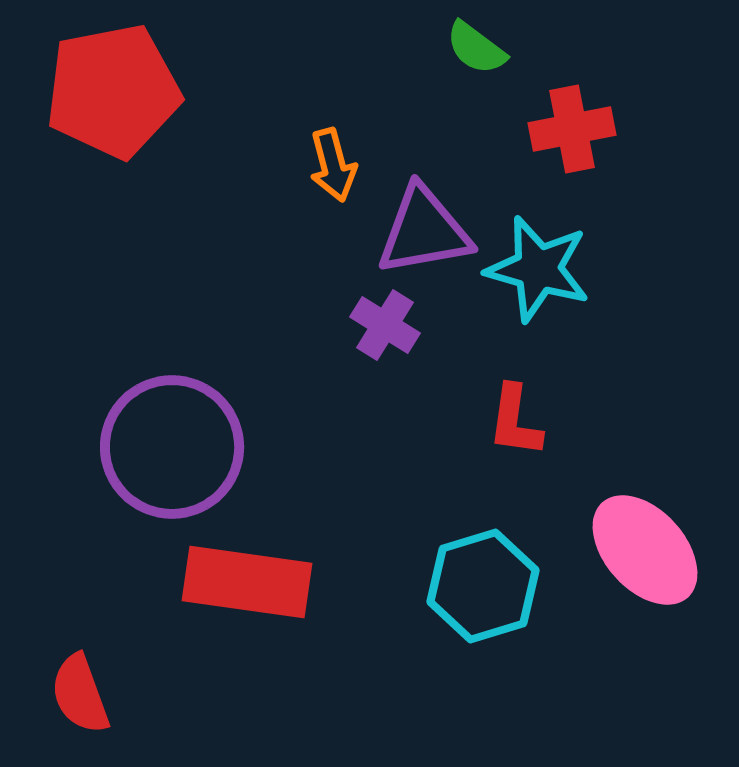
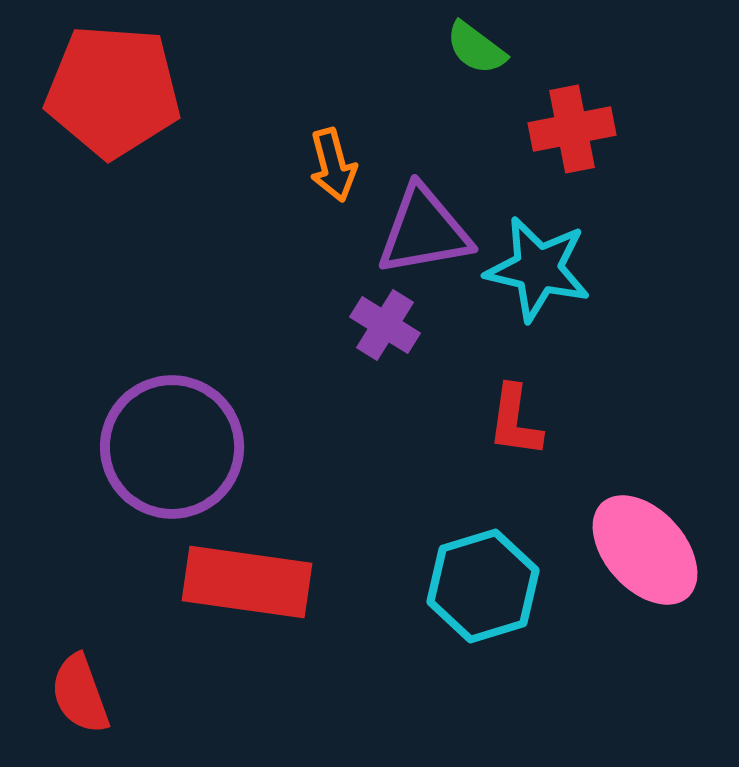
red pentagon: rotated 15 degrees clockwise
cyan star: rotated 3 degrees counterclockwise
